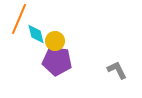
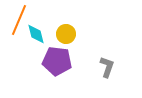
orange line: moved 1 px down
yellow circle: moved 11 px right, 7 px up
gray L-shape: moved 10 px left, 3 px up; rotated 45 degrees clockwise
